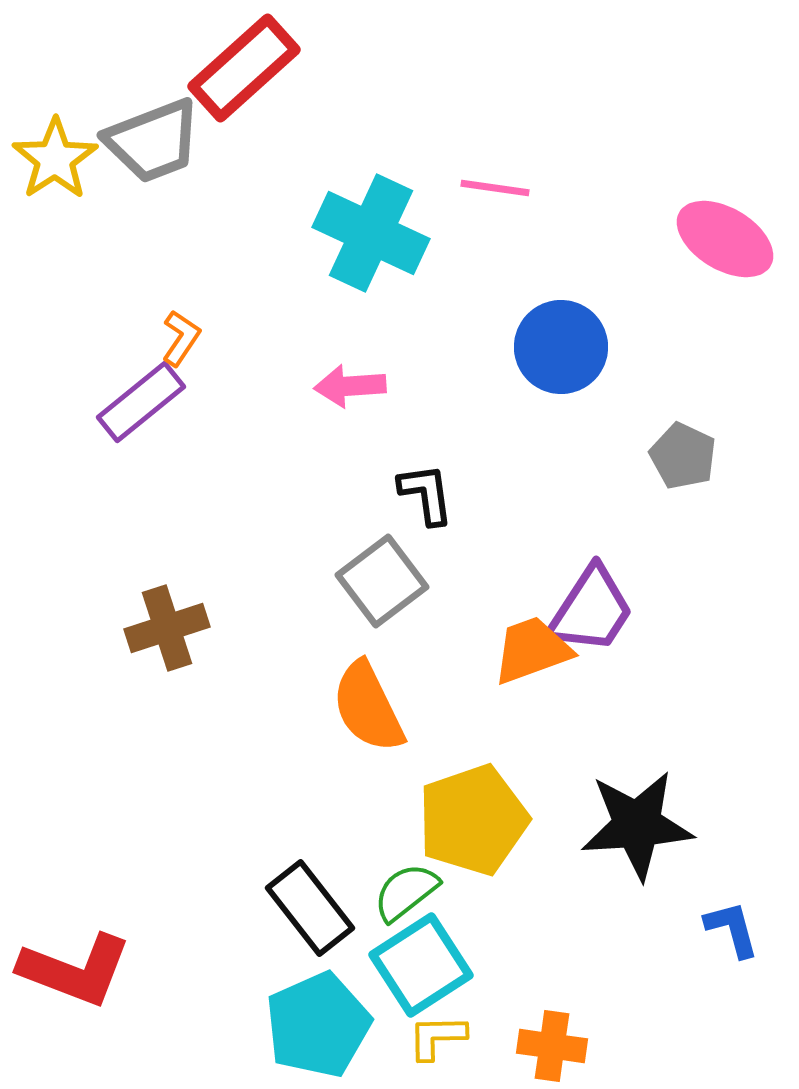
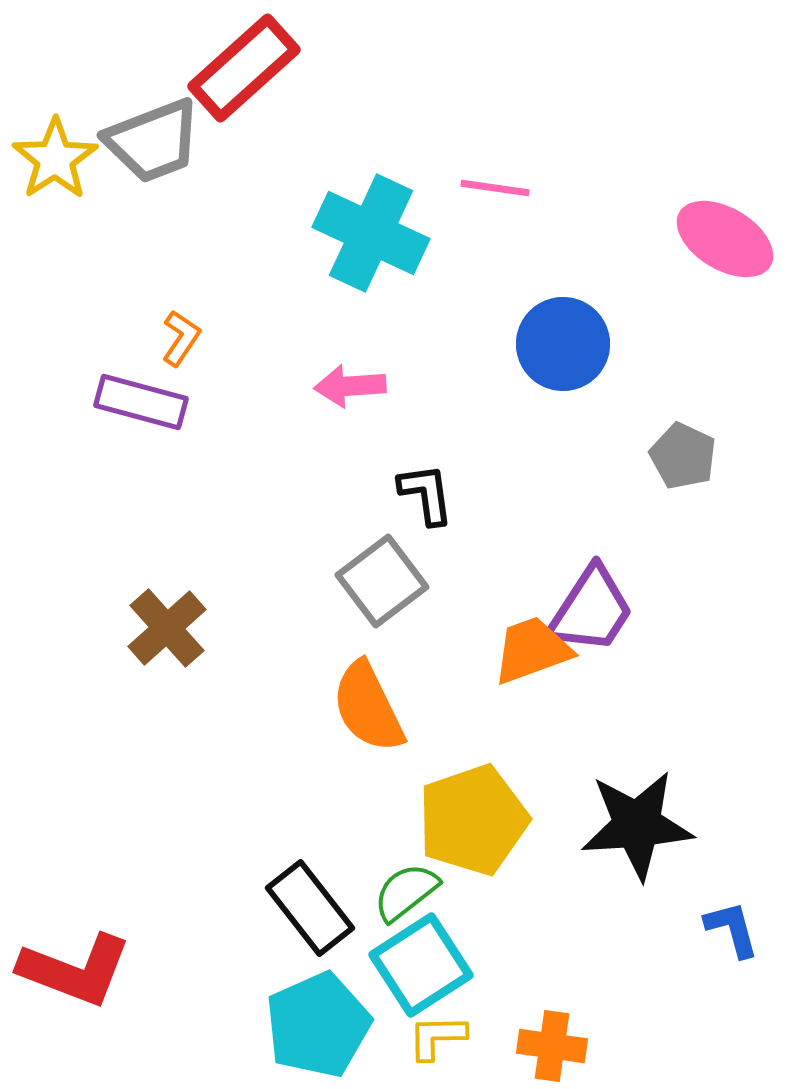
blue circle: moved 2 px right, 3 px up
purple rectangle: rotated 54 degrees clockwise
brown cross: rotated 24 degrees counterclockwise
